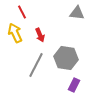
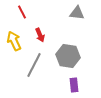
yellow arrow: moved 1 px left, 8 px down
gray hexagon: moved 2 px right, 2 px up
gray line: moved 2 px left
purple rectangle: rotated 32 degrees counterclockwise
